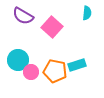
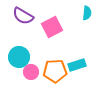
pink square: rotated 20 degrees clockwise
cyan circle: moved 1 px right, 3 px up
orange pentagon: rotated 15 degrees counterclockwise
